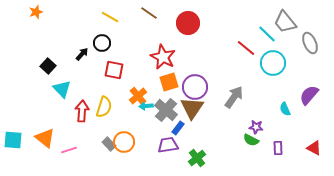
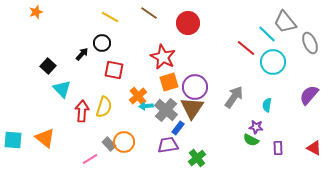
cyan circle: moved 1 px up
cyan semicircle: moved 18 px left, 4 px up; rotated 32 degrees clockwise
pink line: moved 21 px right, 9 px down; rotated 14 degrees counterclockwise
